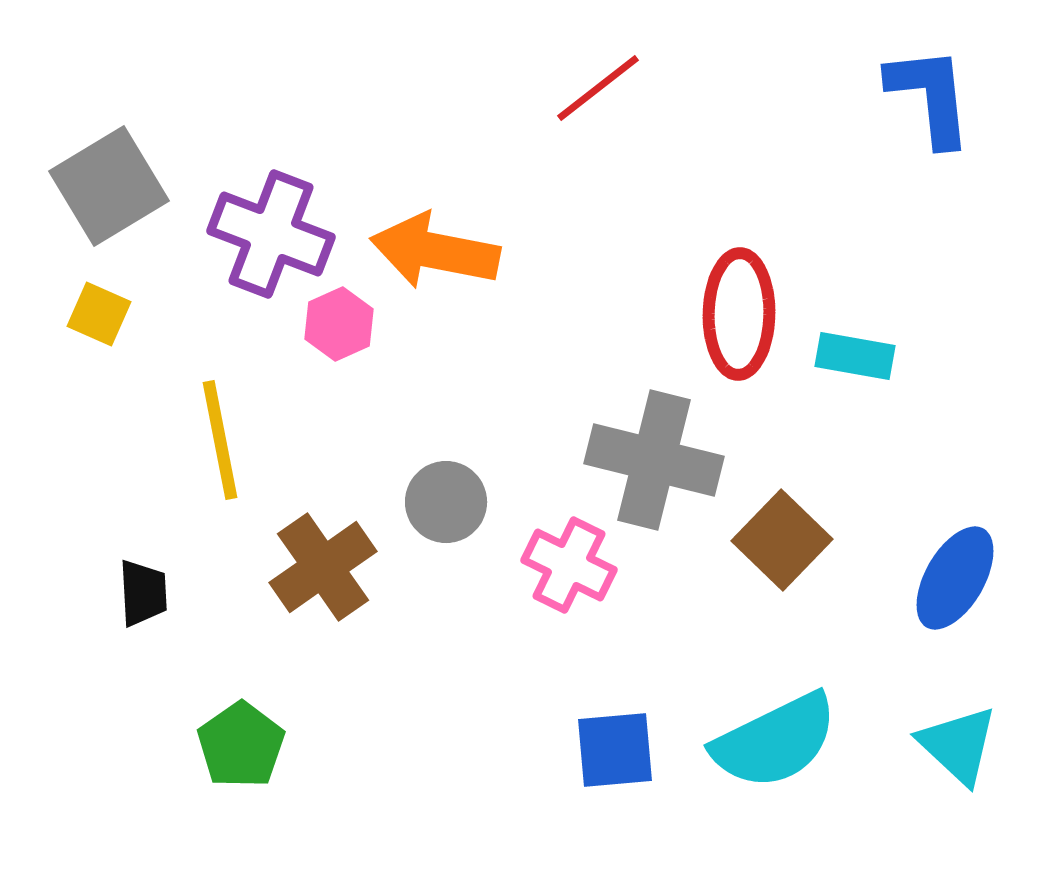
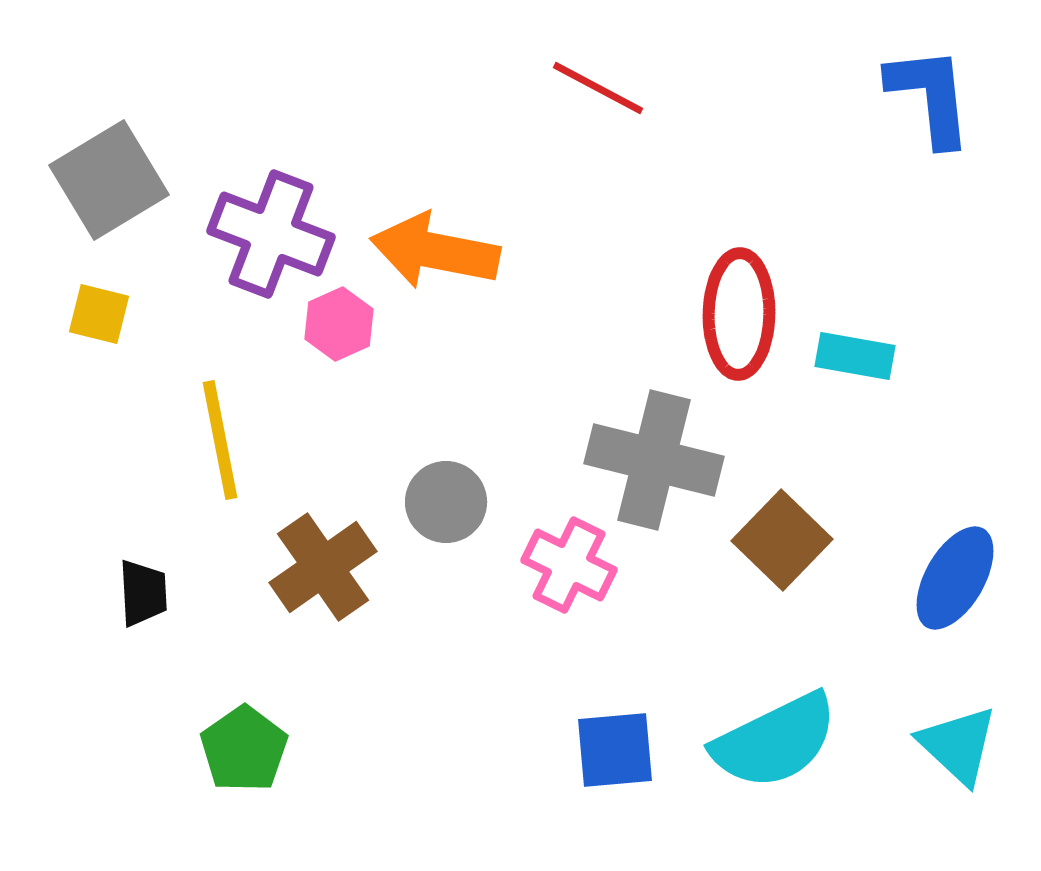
red line: rotated 66 degrees clockwise
gray square: moved 6 px up
yellow square: rotated 10 degrees counterclockwise
green pentagon: moved 3 px right, 4 px down
